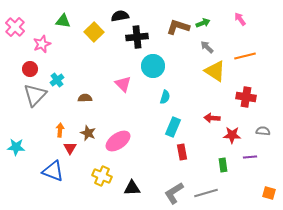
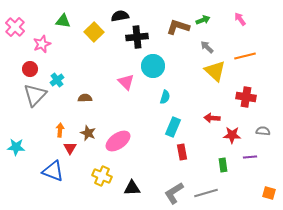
green arrow: moved 3 px up
yellow triangle: rotated 10 degrees clockwise
pink triangle: moved 3 px right, 2 px up
